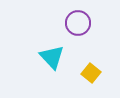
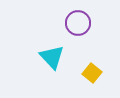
yellow square: moved 1 px right
